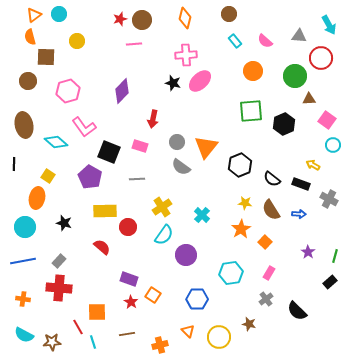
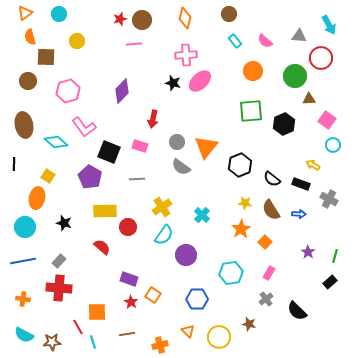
orange triangle at (34, 15): moved 9 px left, 2 px up
